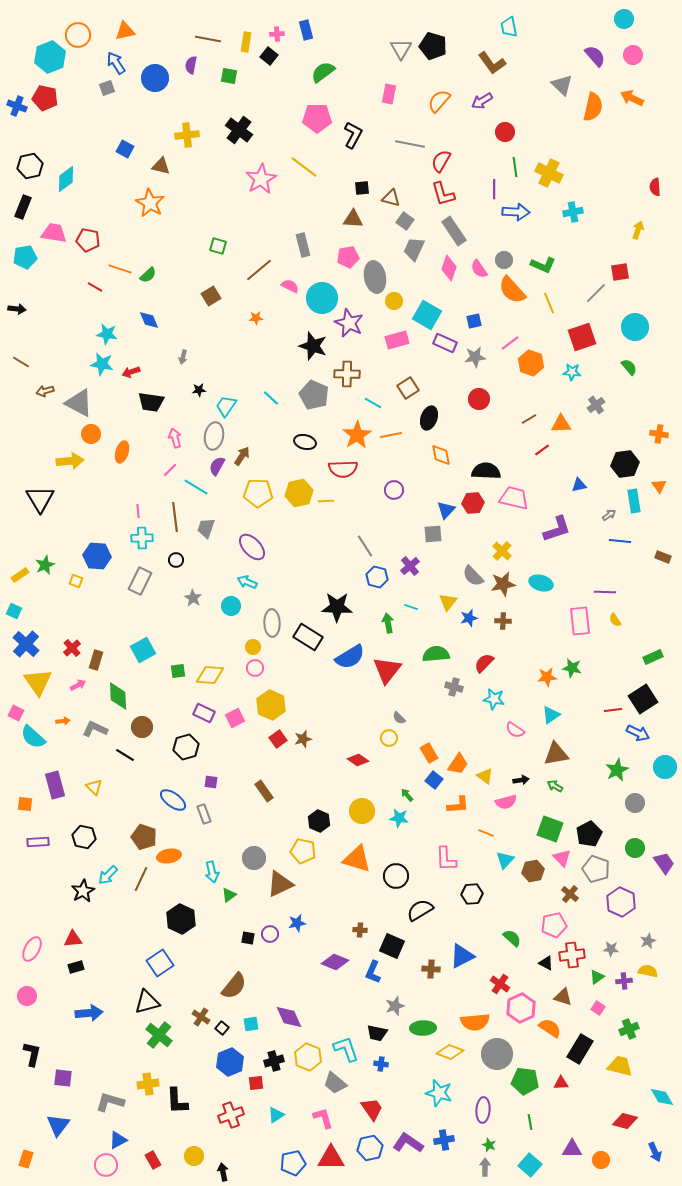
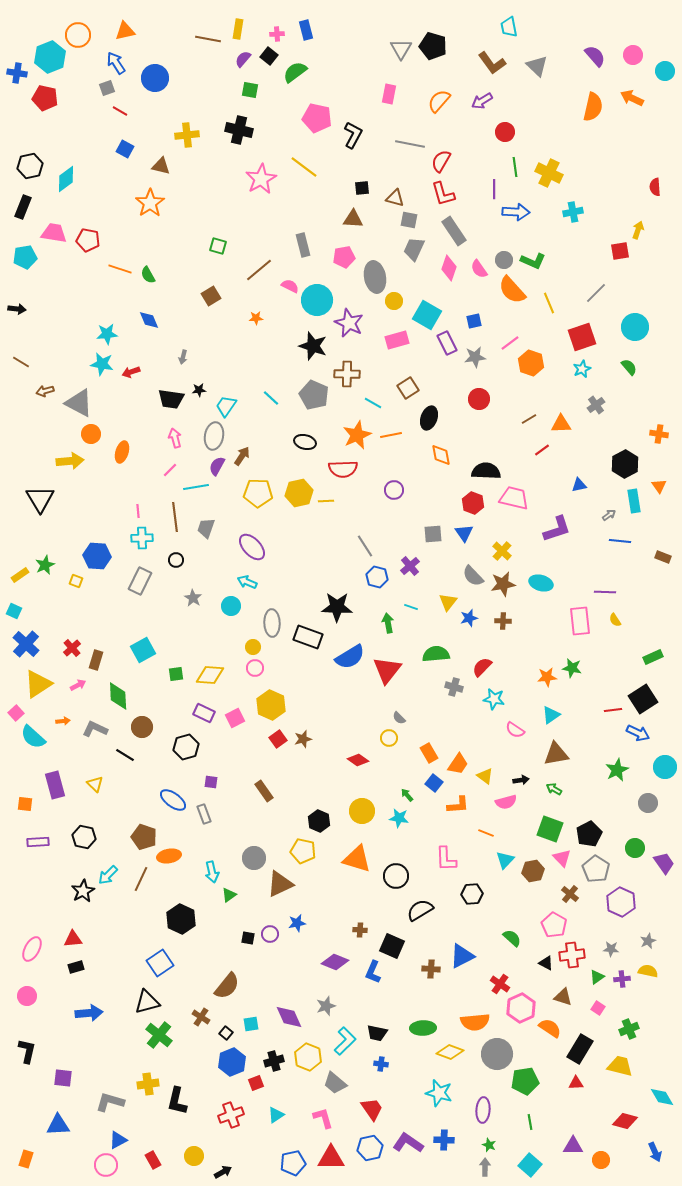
cyan circle at (624, 19): moved 41 px right, 52 px down
yellow rectangle at (246, 42): moved 8 px left, 13 px up
purple semicircle at (191, 65): moved 52 px right, 6 px up; rotated 30 degrees clockwise
green semicircle at (323, 72): moved 28 px left
green square at (229, 76): moved 21 px right, 14 px down
gray triangle at (562, 85): moved 25 px left, 19 px up
blue cross at (17, 106): moved 33 px up; rotated 12 degrees counterclockwise
pink pentagon at (317, 118): rotated 12 degrees clockwise
black cross at (239, 130): rotated 24 degrees counterclockwise
brown triangle at (391, 198): moved 4 px right
orange star at (150, 203): rotated 8 degrees clockwise
gray square at (405, 221): moved 4 px right, 1 px up; rotated 24 degrees counterclockwise
pink pentagon at (348, 257): moved 4 px left
green L-shape at (543, 265): moved 10 px left, 4 px up
red square at (620, 272): moved 21 px up
green semicircle at (148, 275): rotated 102 degrees clockwise
red line at (95, 287): moved 25 px right, 176 px up
cyan circle at (322, 298): moved 5 px left, 2 px down
cyan star at (107, 334): rotated 15 degrees counterclockwise
purple rectangle at (445, 343): moved 2 px right; rotated 40 degrees clockwise
cyan star at (572, 372): moved 10 px right, 3 px up; rotated 30 degrees counterclockwise
black trapezoid at (151, 402): moved 20 px right, 3 px up
orange star at (357, 435): rotated 8 degrees clockwise
black hexagon at (625, 464): rotated 20 degrees counterclockwise
cyan line at (196, 487): rotated 40 degrees counterclockwise
red hexagon at (473, 503): rotated 25 degrees clockwise
blue triangle at (446, 510): moved 18 px right, 23 px down; rotated 18 degrees counterclockwise
black rectangle at (308, 637): rotated 12 degrees counterclockwise
red semicircle at (484, 663): moved 2 px left, 4 px down
green square at (178, 671): moved 2 px left, 3 px down
yellow triangle at (38, 682): moved 2 px down; rotated 32 degrees clockwise
pink square at (16, 713): rotated 21 degrees clockwise
blue square at (434, 780): moved 3 px down
green arrow at (555, 786): moved 1 px left, 3 px down
yellow triangle at (94, 787): moved 1 px right, 3 px up
gray circle at (635, 803): moved 13 px right
gray pentagon at (596, 869): rotated 12 degrees clockwise
pink pentagon at (554, 925): rotated 30 degrees counterclockwise
purple cross at (624, 981): moved 2 px left, 2 px up
brown semicircle at (234, 986): moved 7 px left
gray star at (395, 1006): moved 69 px left
black square at (222, 1028): moved 4 px right, 5 px down
cyan L-shape at (346, 1049): moved 1 px left, 8 px up; rotated 64 degrees clockwise
black L-shape at (32, 1054): moved 5 px left, 3 px up
blue hexagon at (230, 1062): moved 2 px right
green pentagon at (525, 1081): rotated 16 degrees counterclockwise
red square at (256, 1083): rotated 14 degrees counterclockwise
red triangle at (561, 1083): moved 15 px right
black L-shape at (177, 1101): rotated 16 degrees clockwise
blue triangle at (58, 1125): rotated 50 degrees clockwise
blue cross at (444, 1140): rotated 12 degrees clockwise
purple triangle at (572, 1149): moved 1 px right, 3 px up
black arrow at (223, 1172): rotated 72 degrees clockwise
